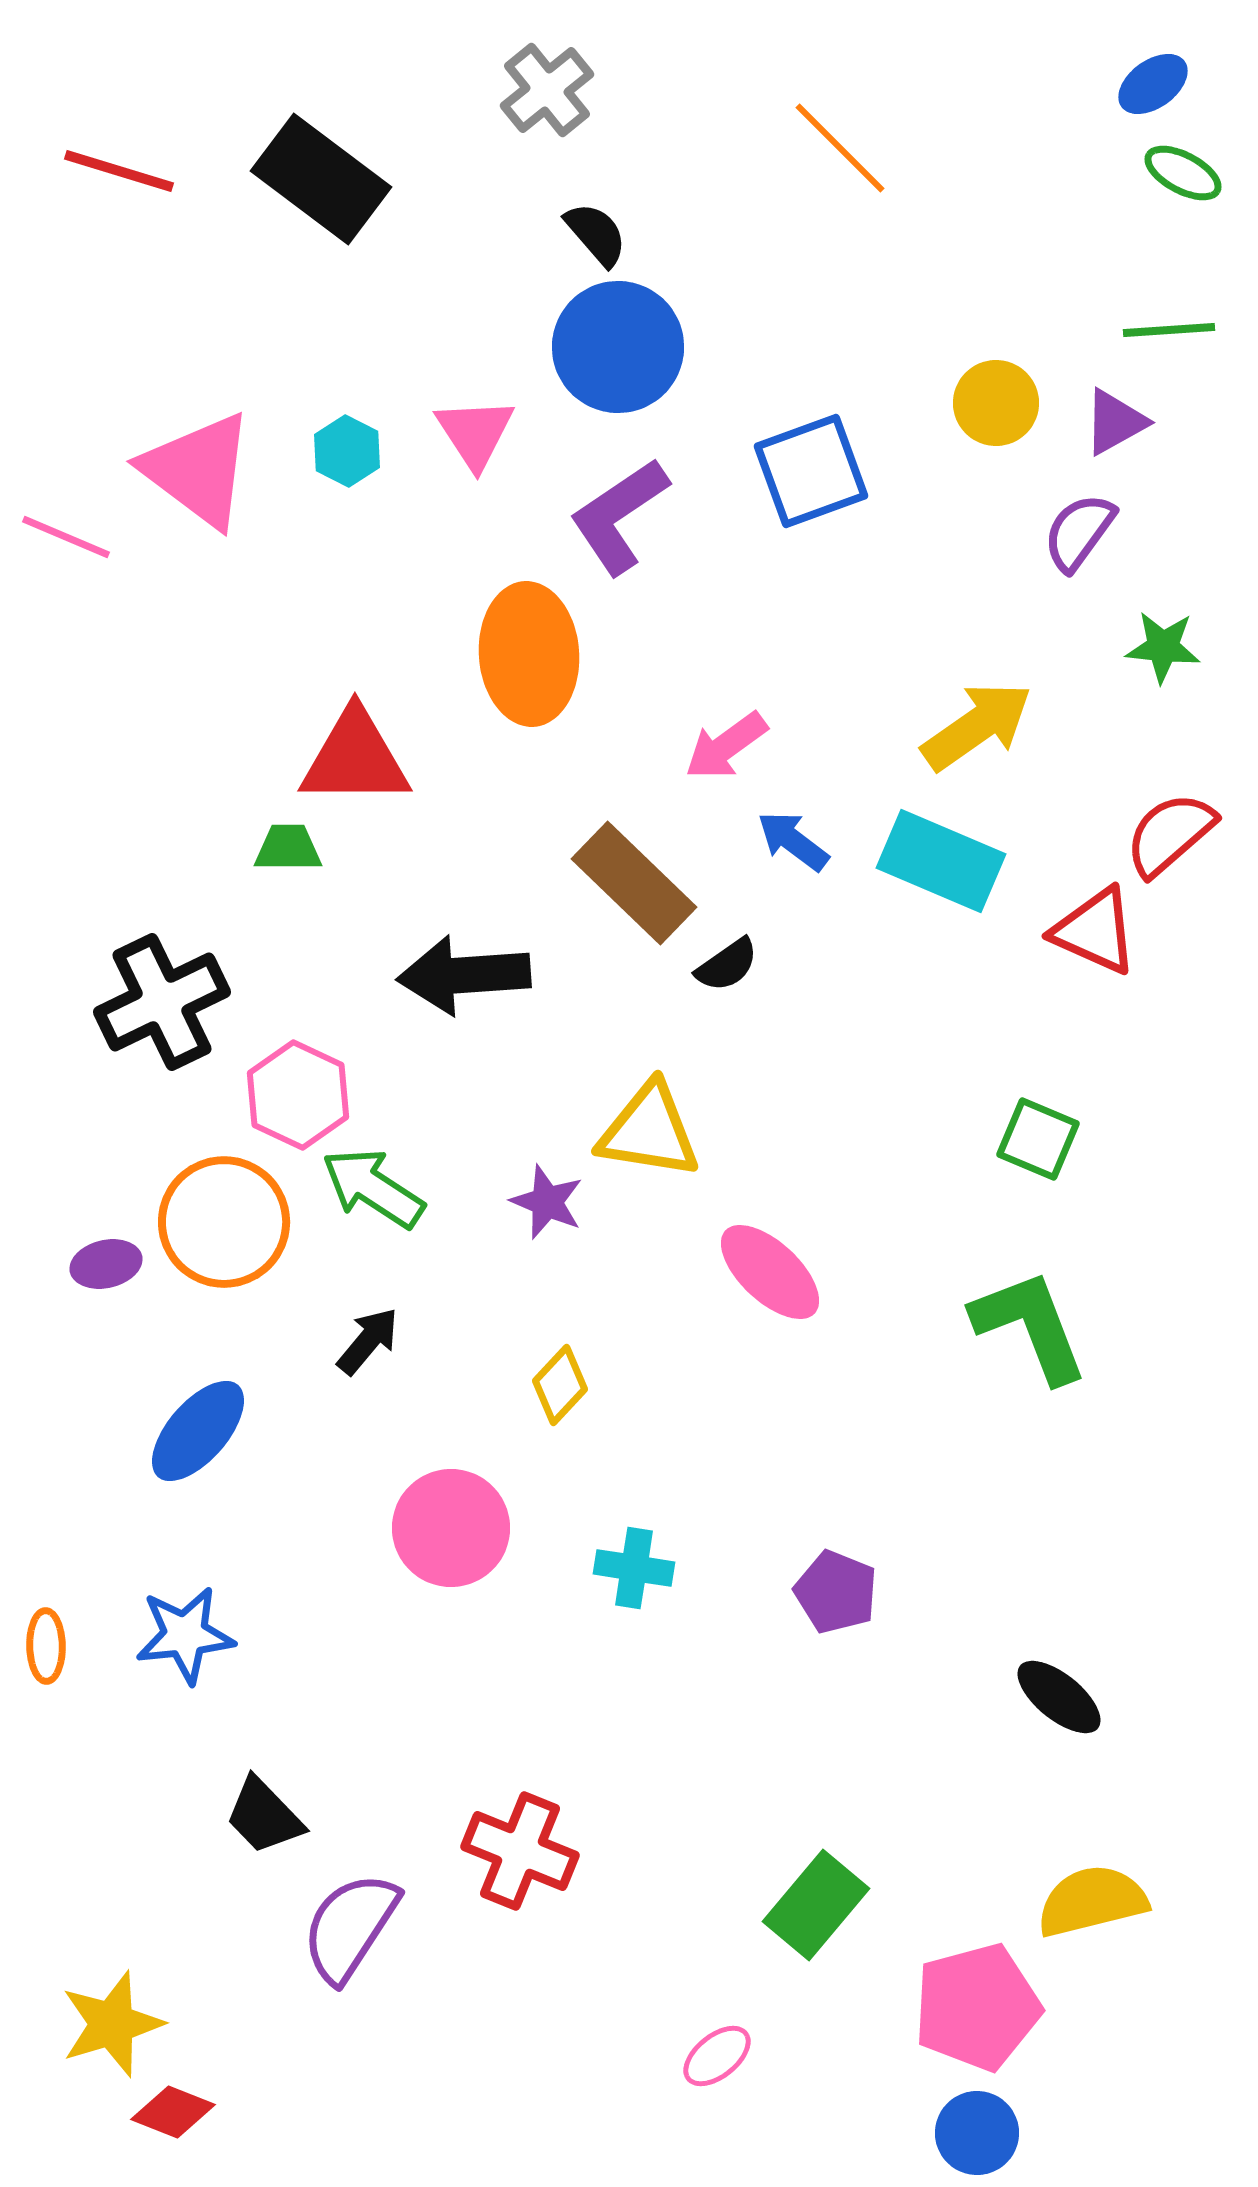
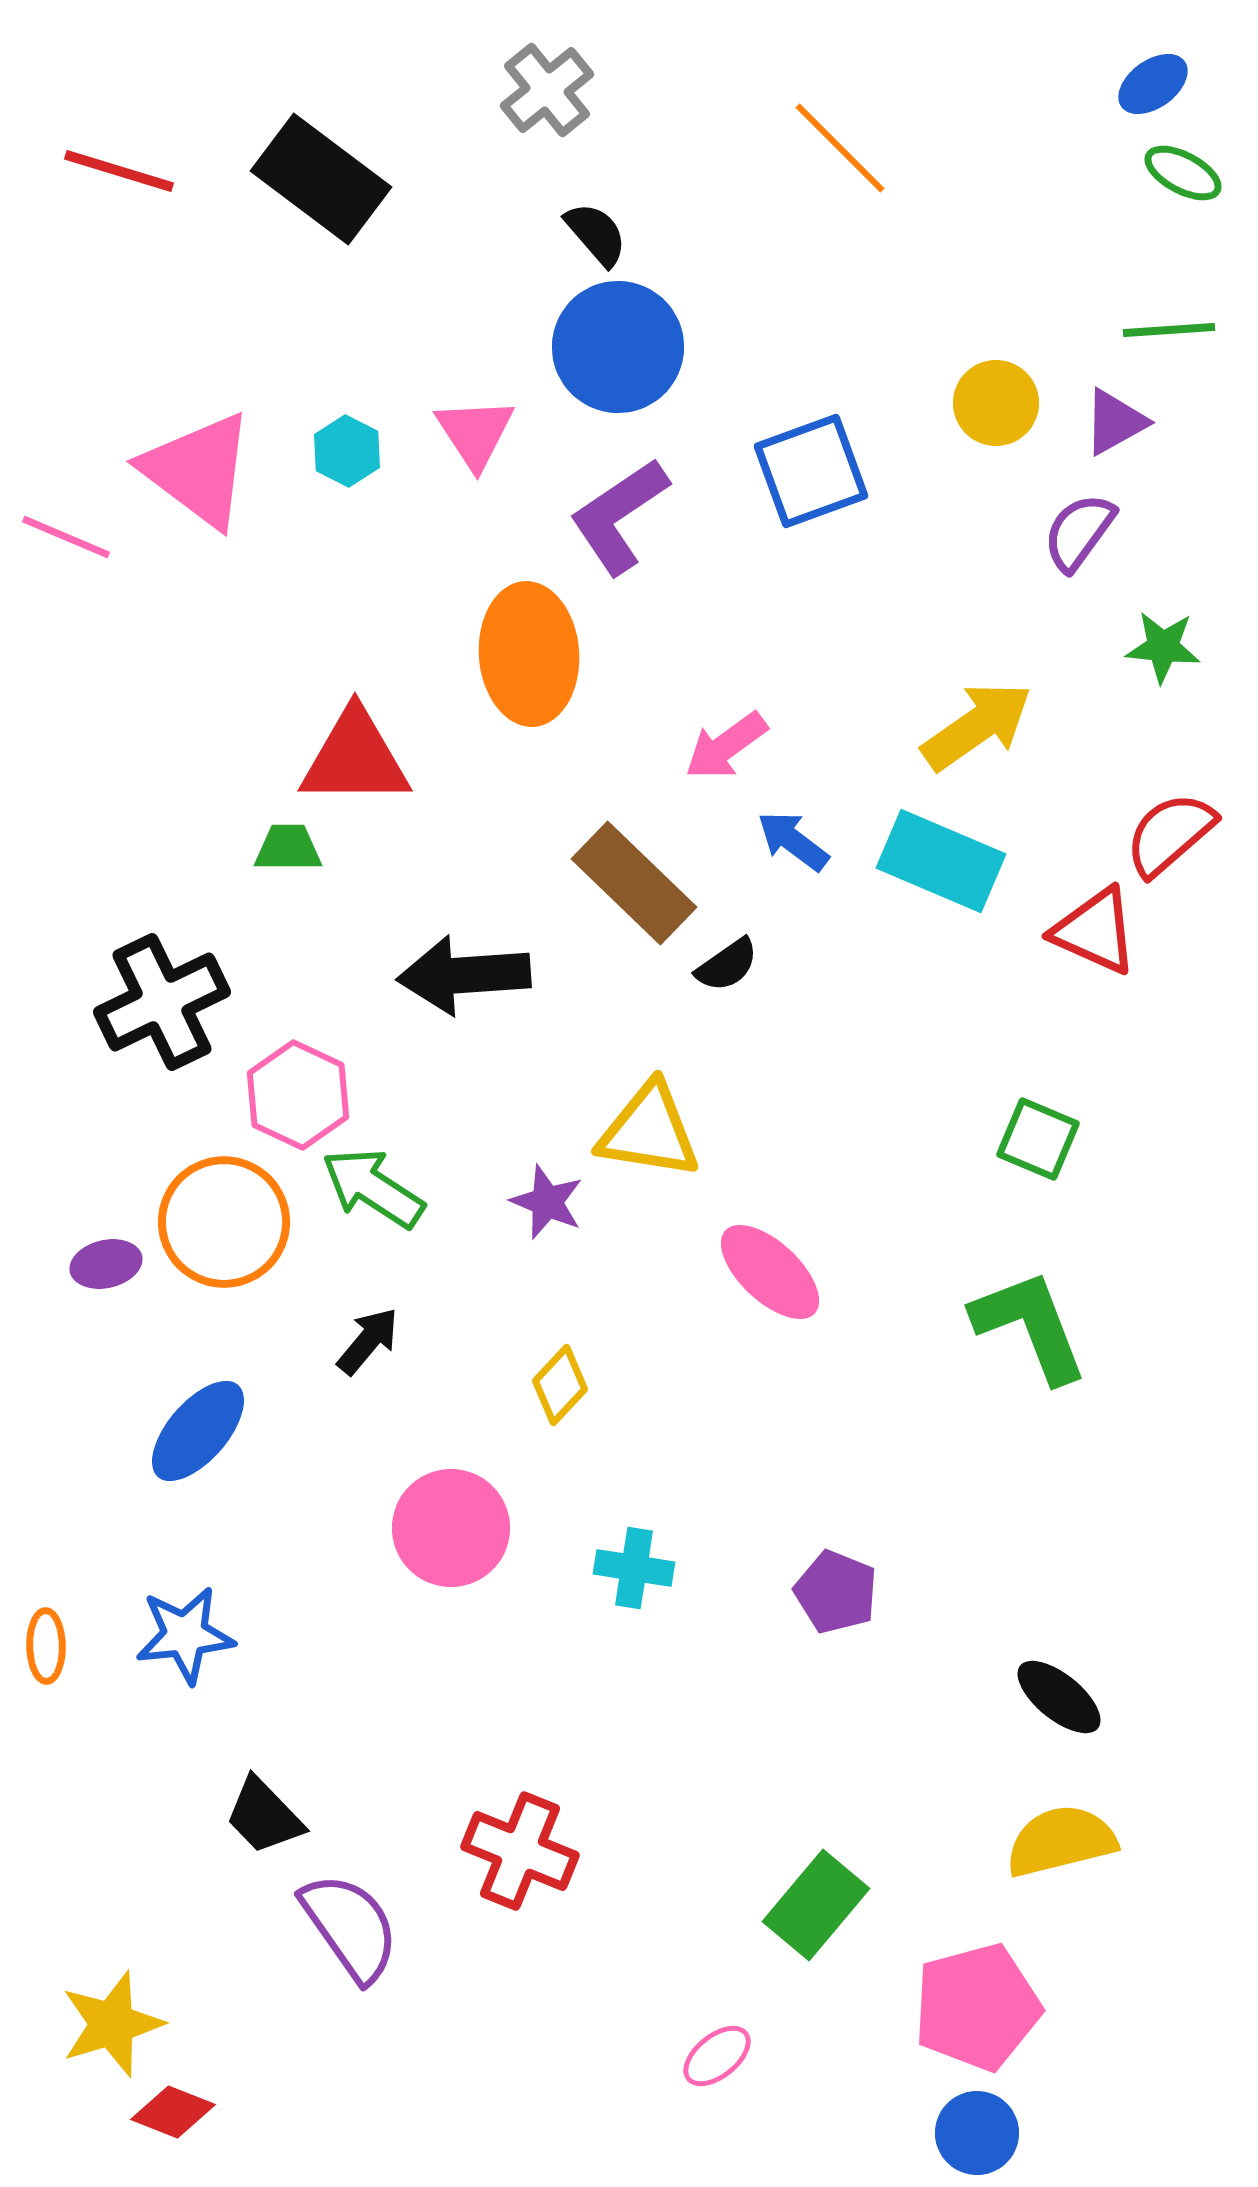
yellow semicircle at (1092, 1901): moved 31 px left, 60 px up
purple semicircle at (350, 1927): rotated 112 degrees clockwise
